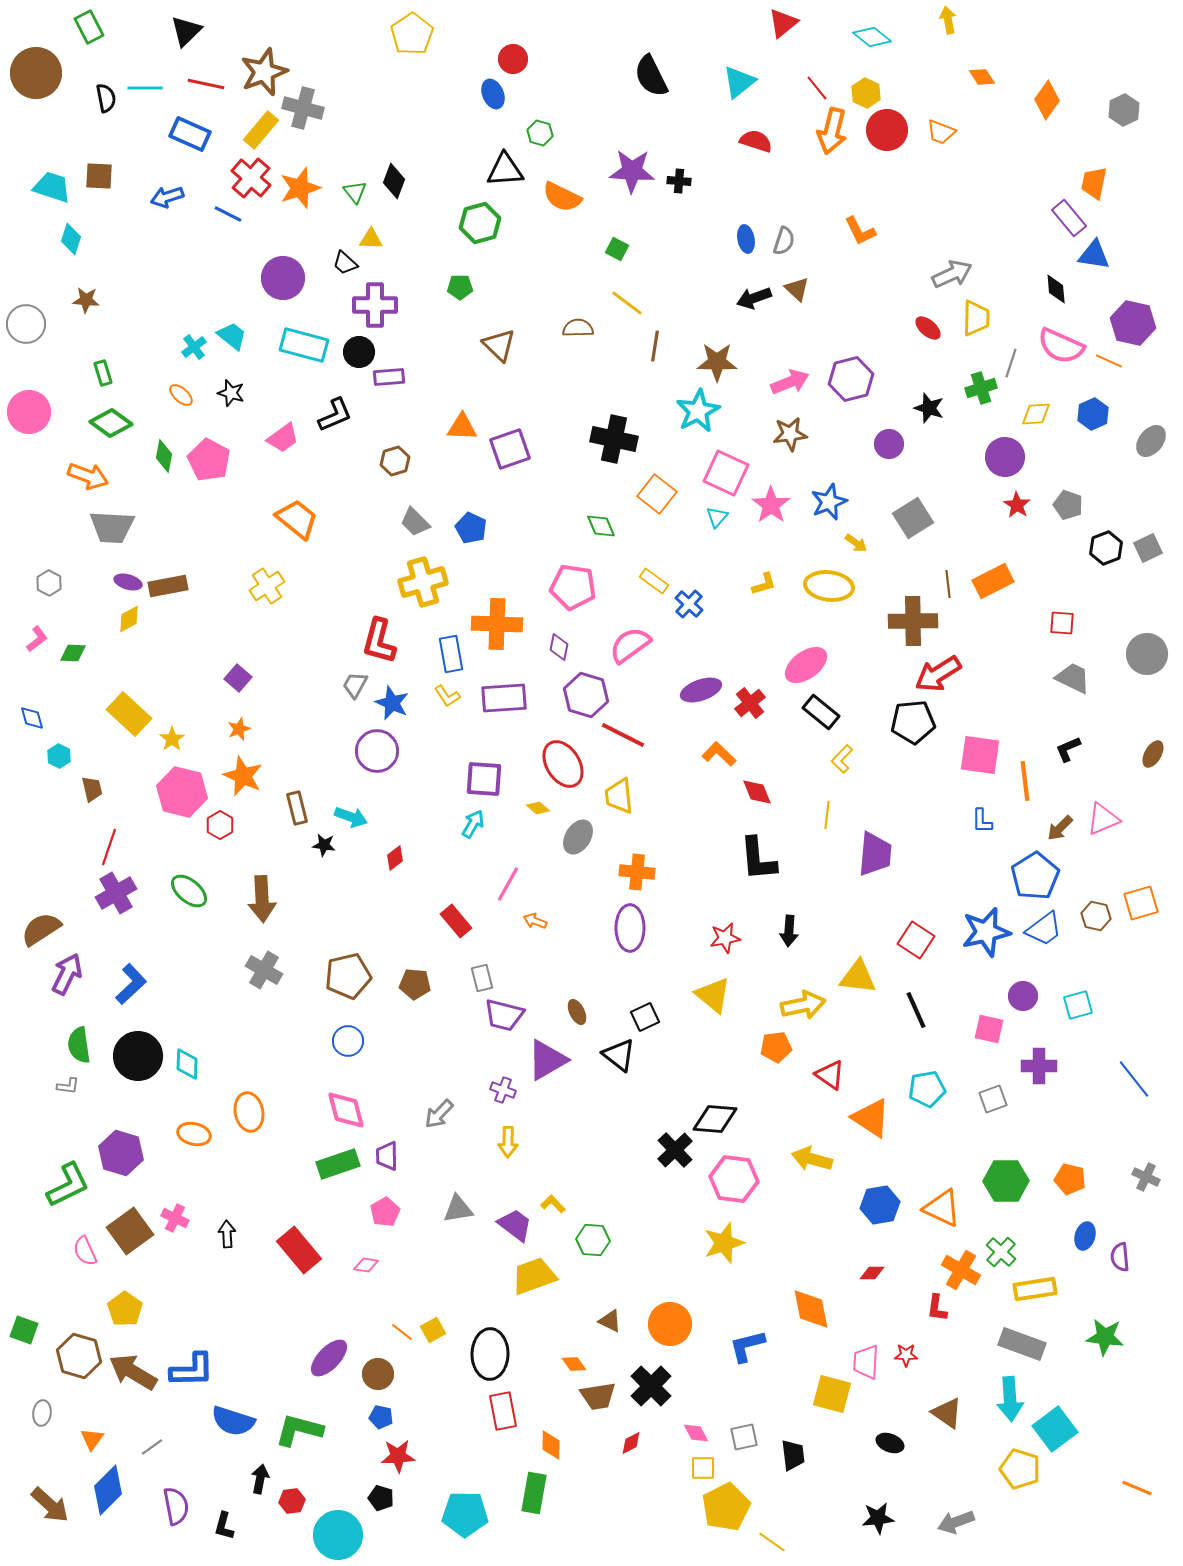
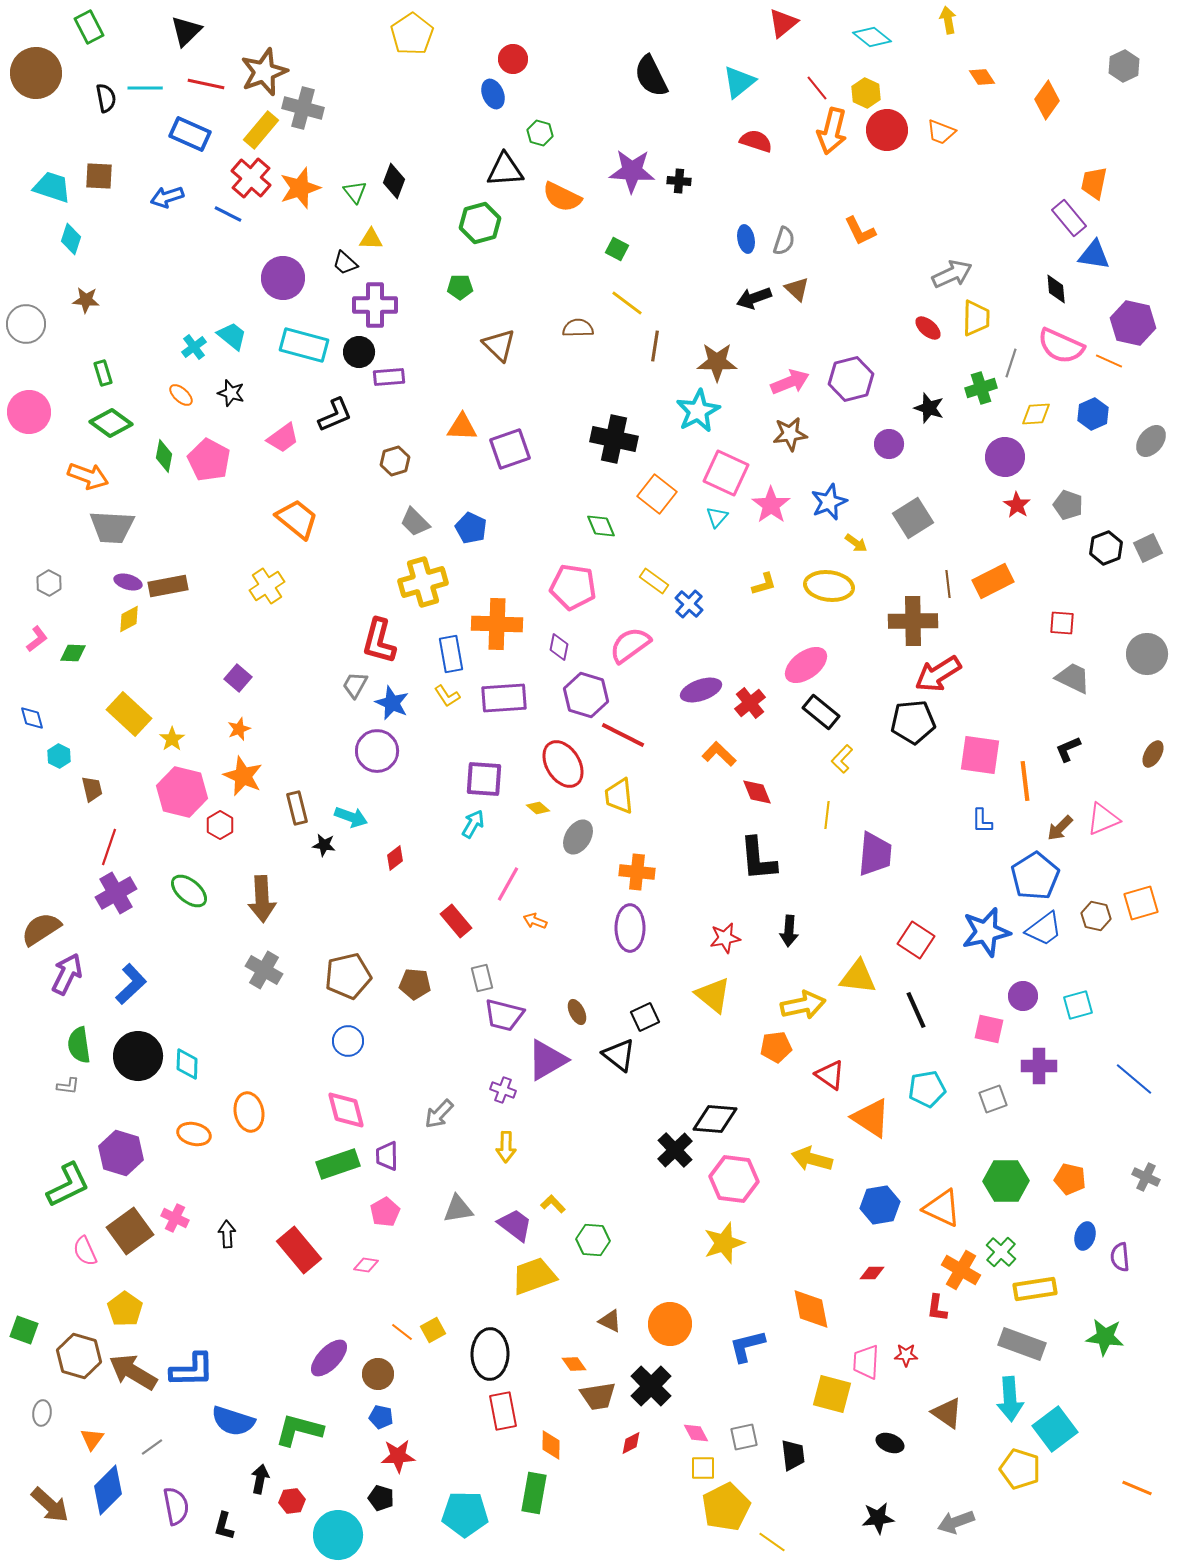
gray hexagon at (1124, 110): moved 44 px up
blue line at (1134, 1079): rotated 12 degrees counterclockwise
yellow arrow at (508, 1142): moved 2 px left, 5 px down
